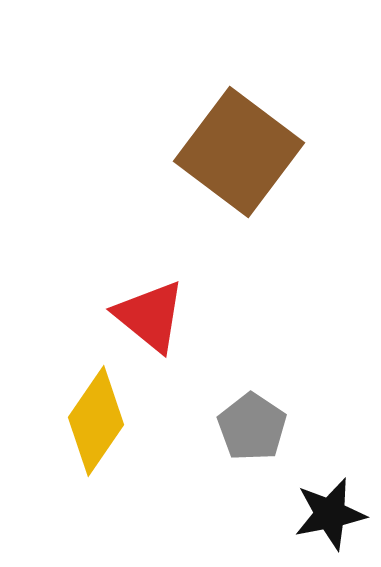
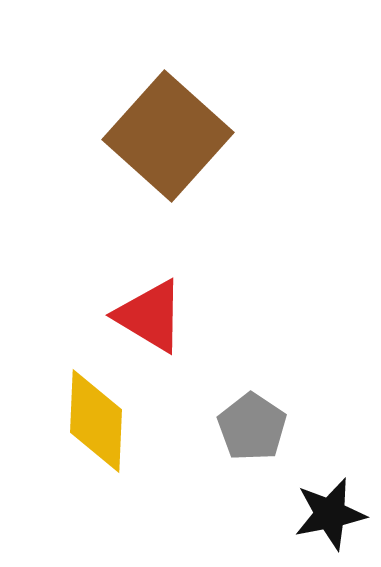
brown square: moved 71 px left, 16 px up; rotated 5 degrees clockwise
red triangle: rotated 8 degrees counterclockwise
yellow diamond: rotated 32 degrees counterclockwise
